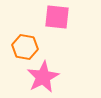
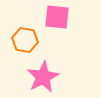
orange hexagon: moved 7 px up
